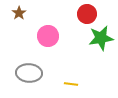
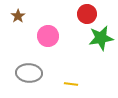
brown star: moved 1 px left, 3 px down
